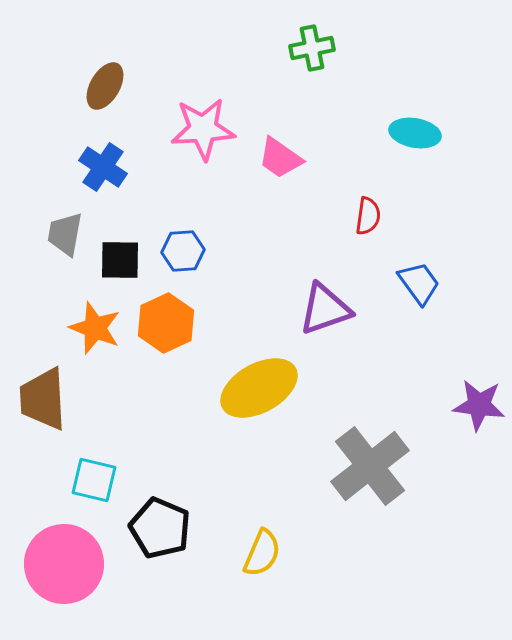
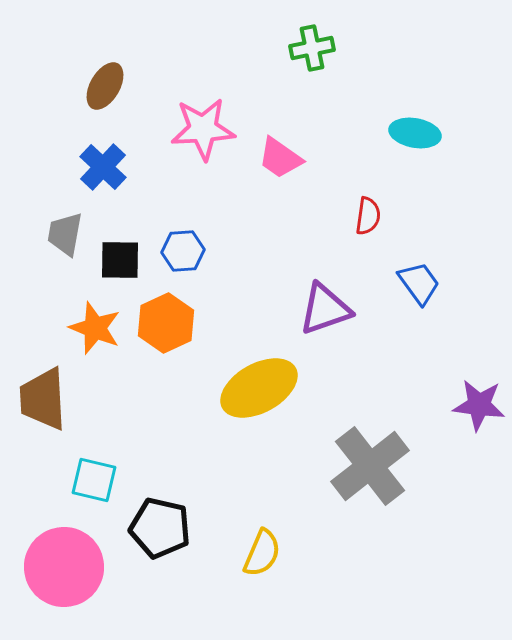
blue cross: rotated 9 degrees clockwise
black pentagon: rotated 10 degrees counterclockwise
pink circle: moved 3 px down
